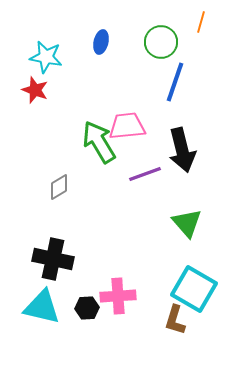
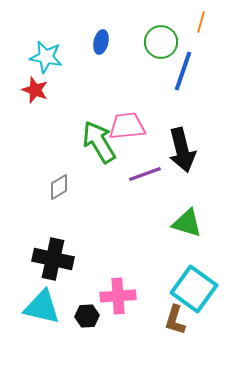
blue line: moved 8 px right, 11 px up
green triangle: rotated 32 degrees counterclockwise
cyan square: rotated 6 degrees clockwise
black hexagon: moved 8 px down
